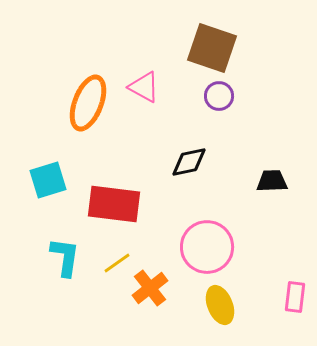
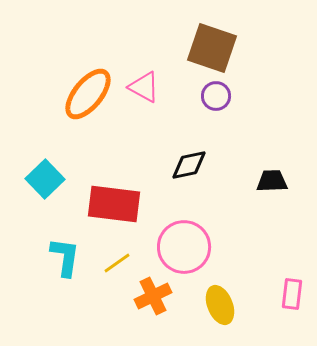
purple circle: moved 3 px left
orange ellipse: moved 9 px up; rotated 18 degrees clockwise
black diamond: moved 3 px down
cyan square: moved 3 px left, 1 px up; rotated 27 degrees counterclockwise
pink circle: moved 23 px left
orange cross: moved 3 px right, 8 px down; rotated 12 degrees clockwise
pink rectangle: moved 3 px left, 3 px up
